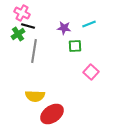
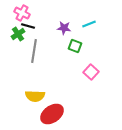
green square: rotated 24 degrees clockwise
